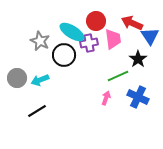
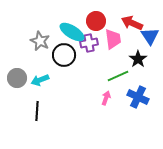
black line: rotated 54 degrees counterclockwise
